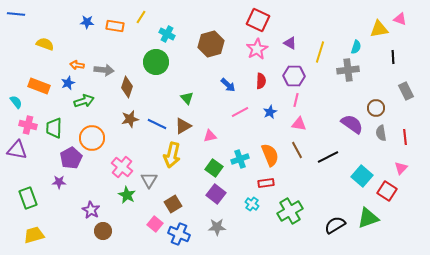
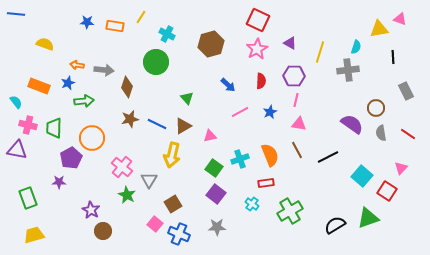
green arrow at (84, 101): rotated 12 degrees clockwise
red line at (405, 137): moved 3 px right, 3 px up; rotated 49 degrees counterclockwise
